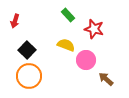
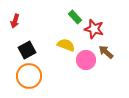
green rectangle: moved 7 px right, 2 px down
black square: rotated 18 degrees clockwise
brown arrow: moved 27 px up
